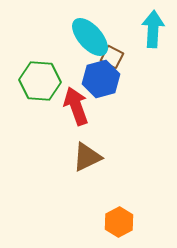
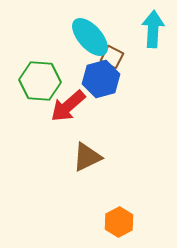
red arrow: moved 8 px left; rotated 111 degrees counterclockwise
